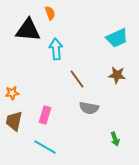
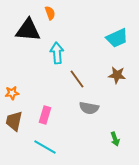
cyan arrow: moved 1 px right, 4 px down
